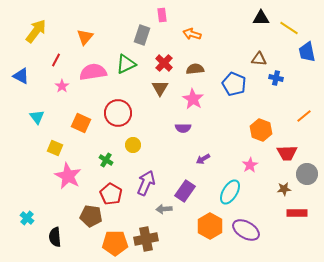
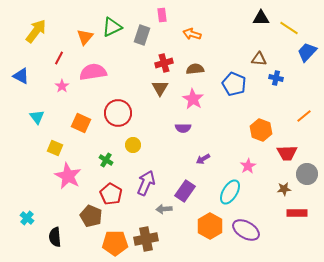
blue trapezoid at (307, 52): rotated 55 degrees clockwise
red line at (56, 60): moved 3 px right, 2 px up
red cross at (164, 63): rotated 30 degrees clockwise
green triangle at (126, 64): moved 14 px left, 37 px up
pink star at (250, 165): moved 2 px left, 1 px down
brown pentagon at (91, 216): rotated 15 degrees clockwise
